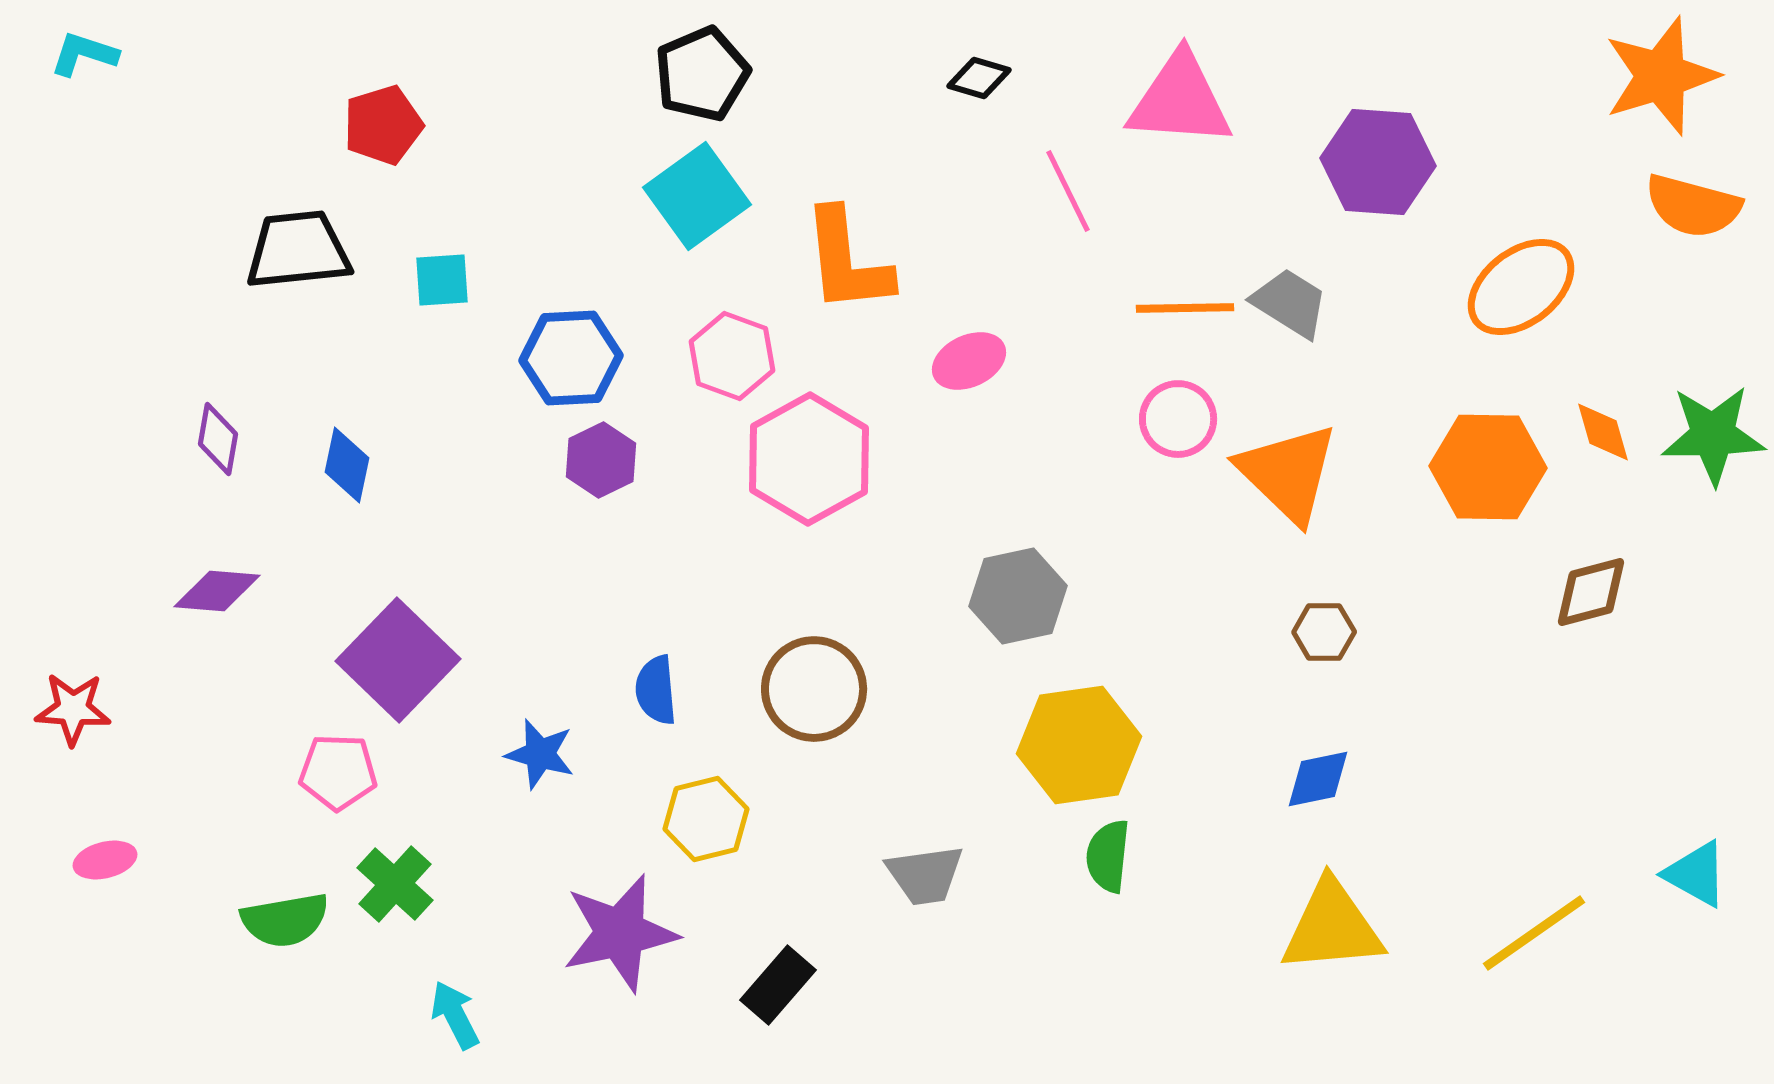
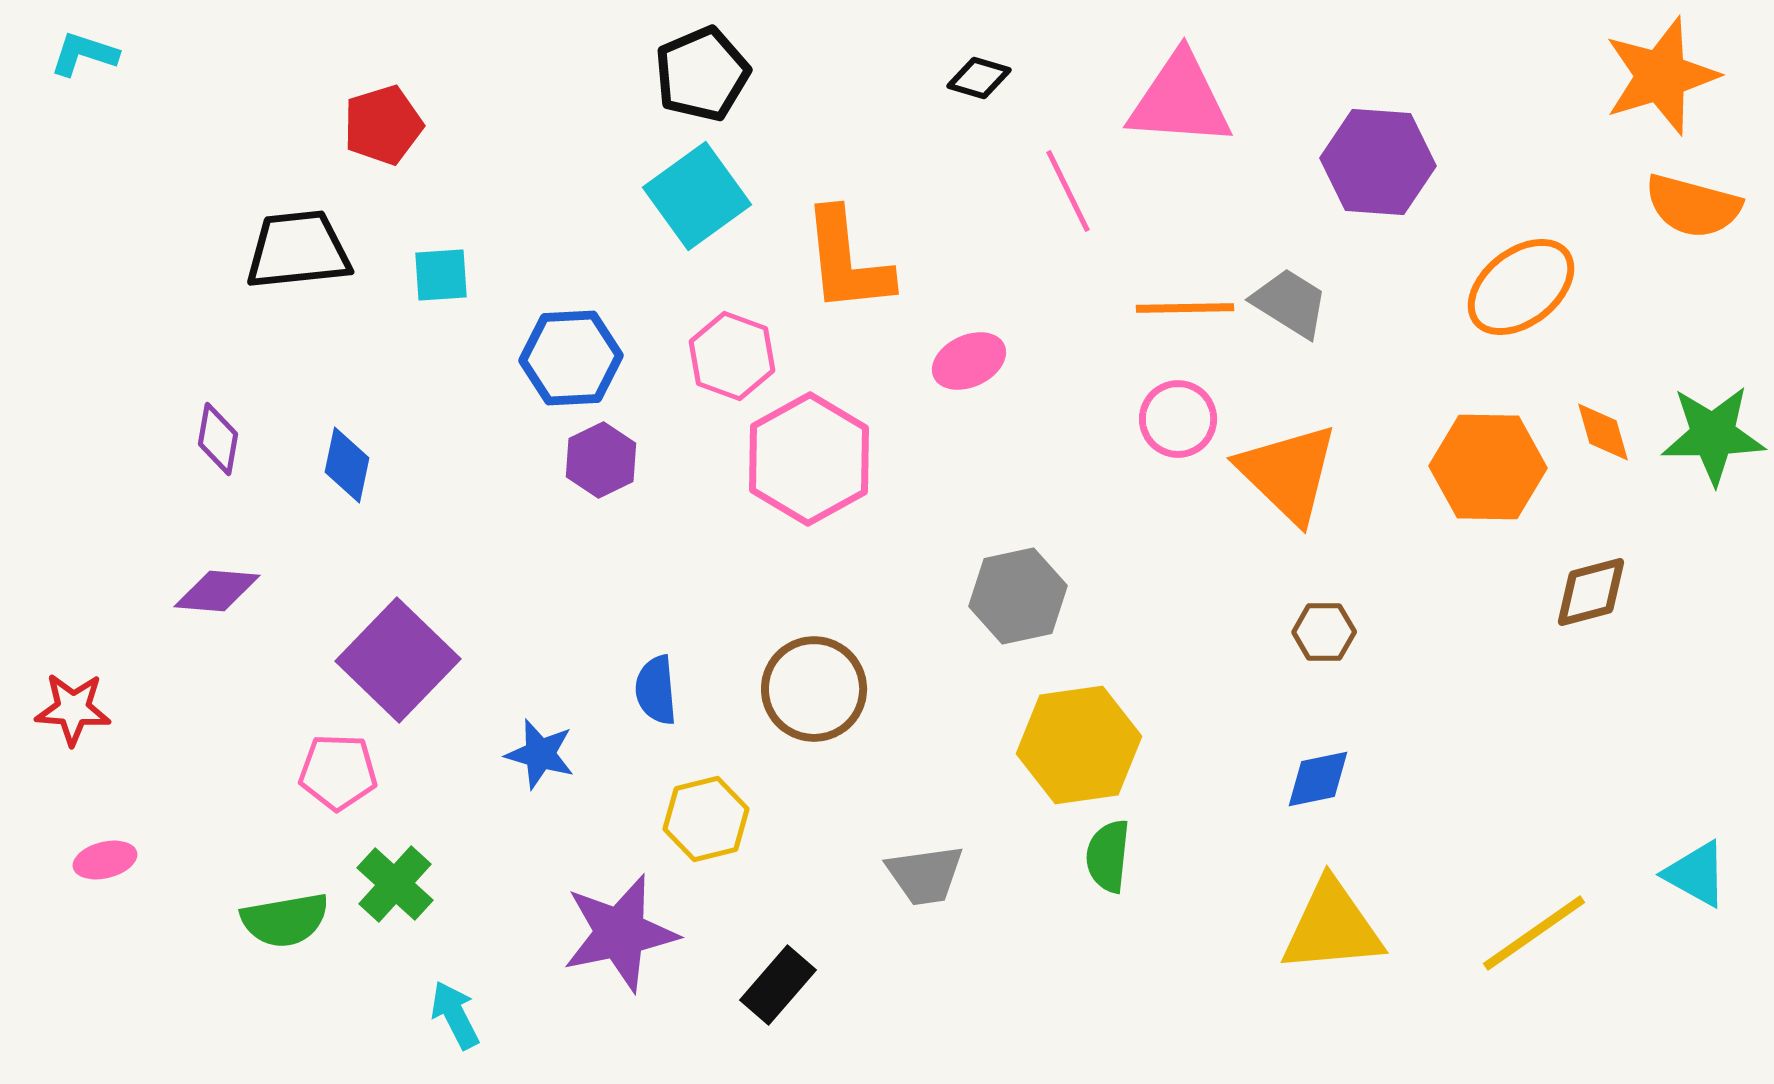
cyan square at (442, 280): moved 1 px left, 5 px up
